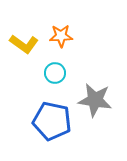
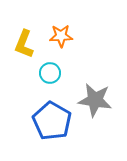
yellow L-shape: rotated 76 degrees clockwise
cyan circle: moved 5 px left
blue pentagon: rotated 18 degrees clockwise
